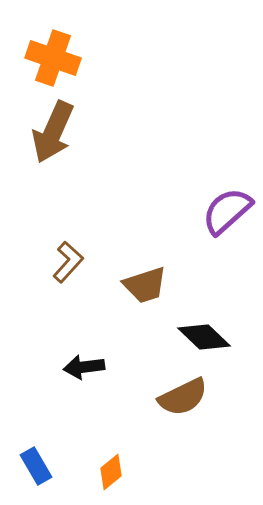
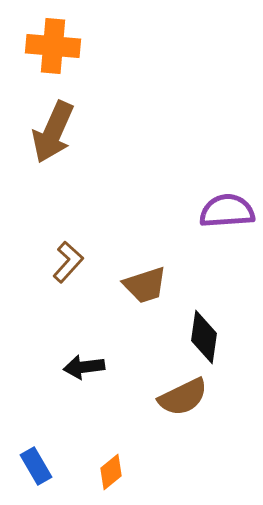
orange cross: moved 12 px up; rotated 14 degrees counterclockwise
purple semicircle: rotated 38 degrees clockwise
black diamond: rotated 54 degrees clockwise
